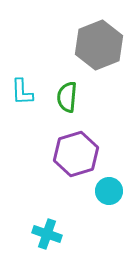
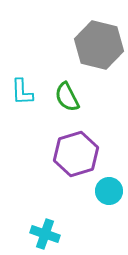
gray hexagon: rotated 24 degrees counterclockwise
green semicircle: rotated 32 degrees counterclockwise
cyan cross: moved 2 px left
